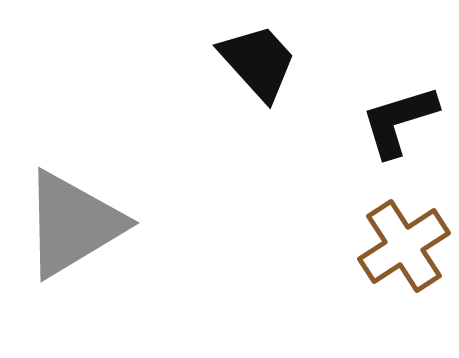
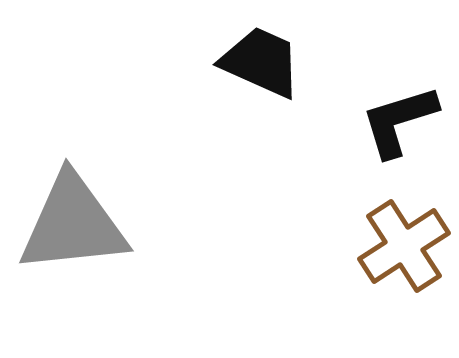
black trapezoid: moved 3 px right; rotated 24 degrees counterclockwise
gray triangle: rotated 25 degrees clockwise
